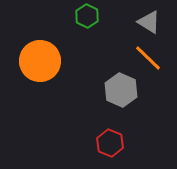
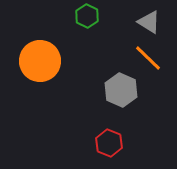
red hexagon: moved 1 px left
